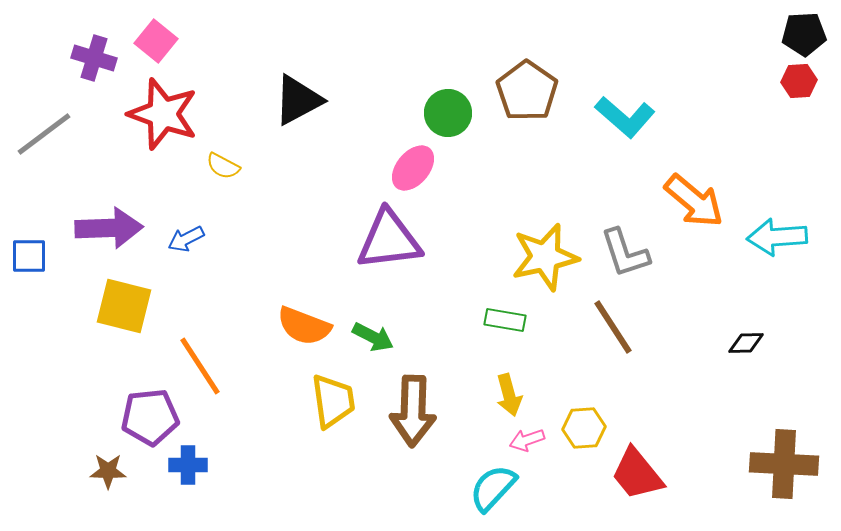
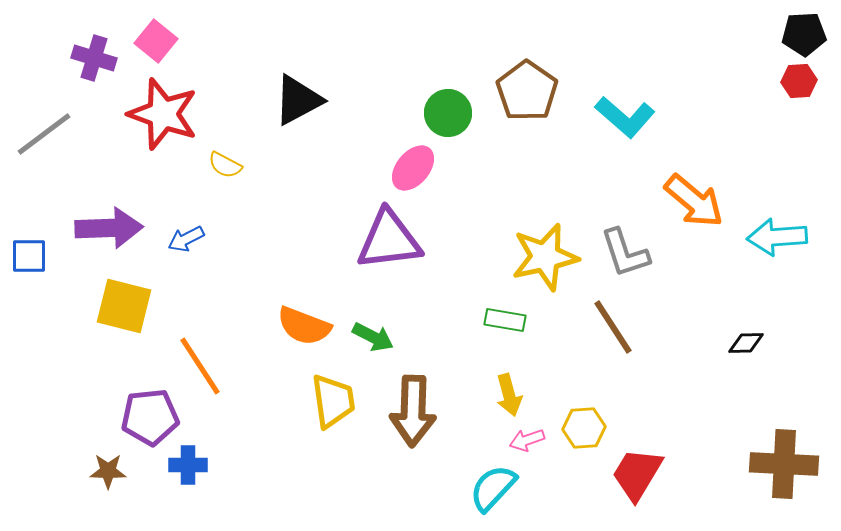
yellow semicircle: moved 2 px right, 1 px up
red trapezoid: rotated 70 degrees clockwise
